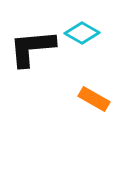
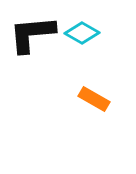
black L-shape: moved 14 px up
